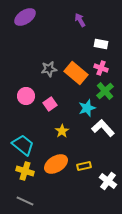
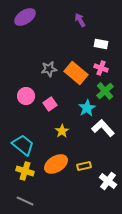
cyan star: rotated 12 degrees counterclockwise
